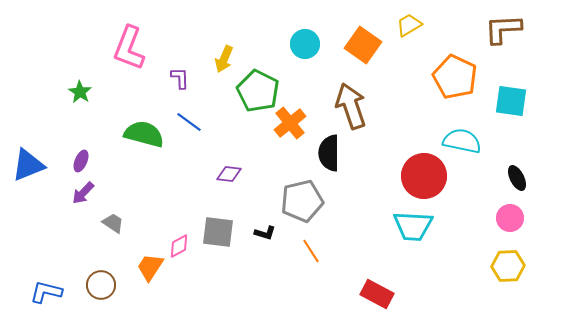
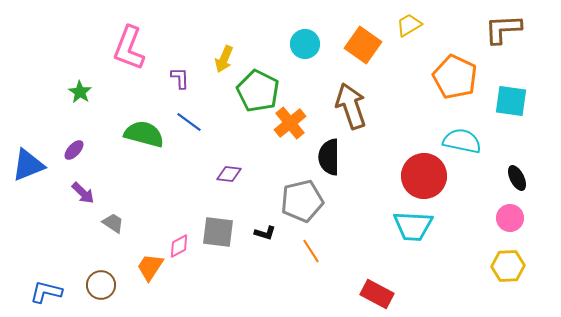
black semicircle: moved 4 px down
purple ellipse: moved 7 px left, 11 px up; rotated 20 degrees clockwise
purple arrow: rotated 90 degrees counterclockwise
